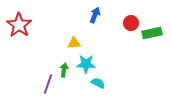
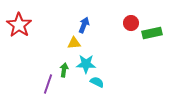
blue arrow: moved 11 px left, 10 px down
cyan semicircle: moved 1 px left, 1 px up
